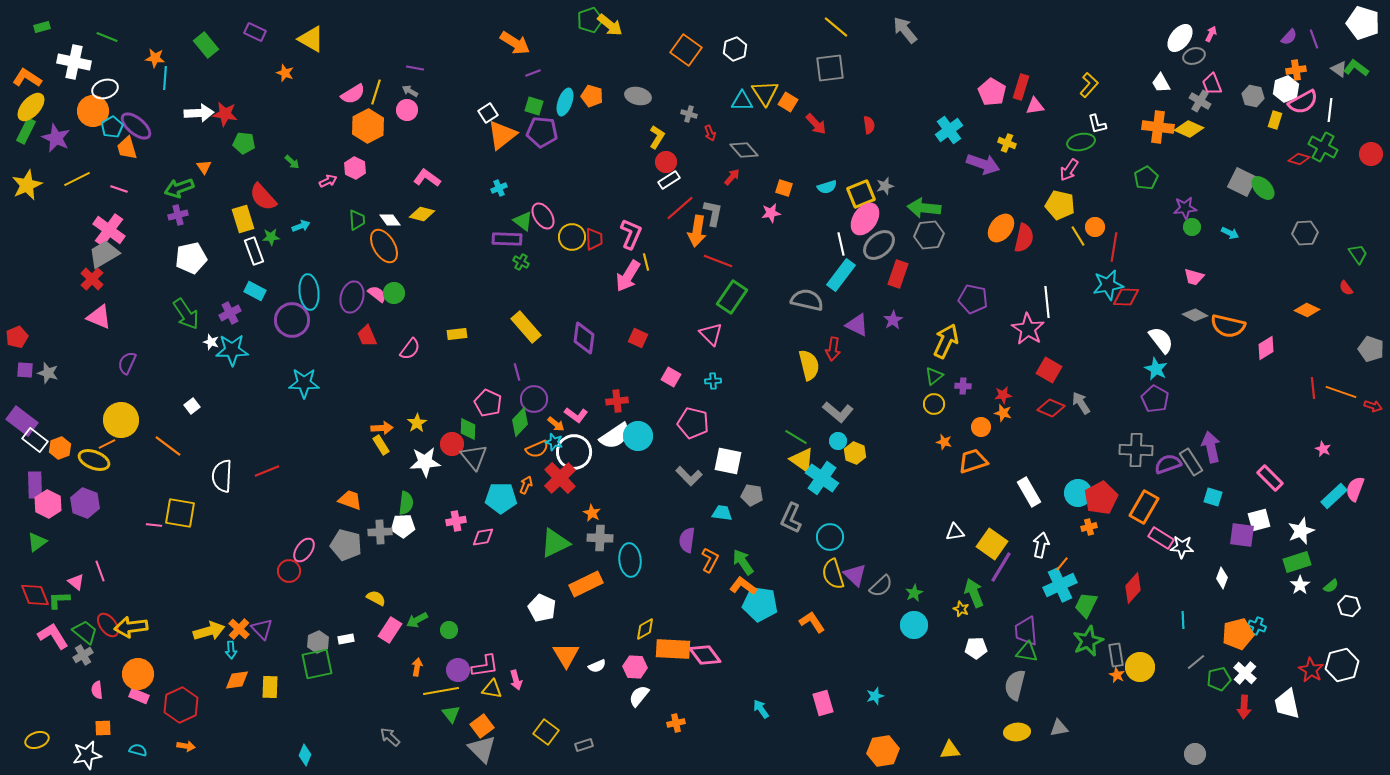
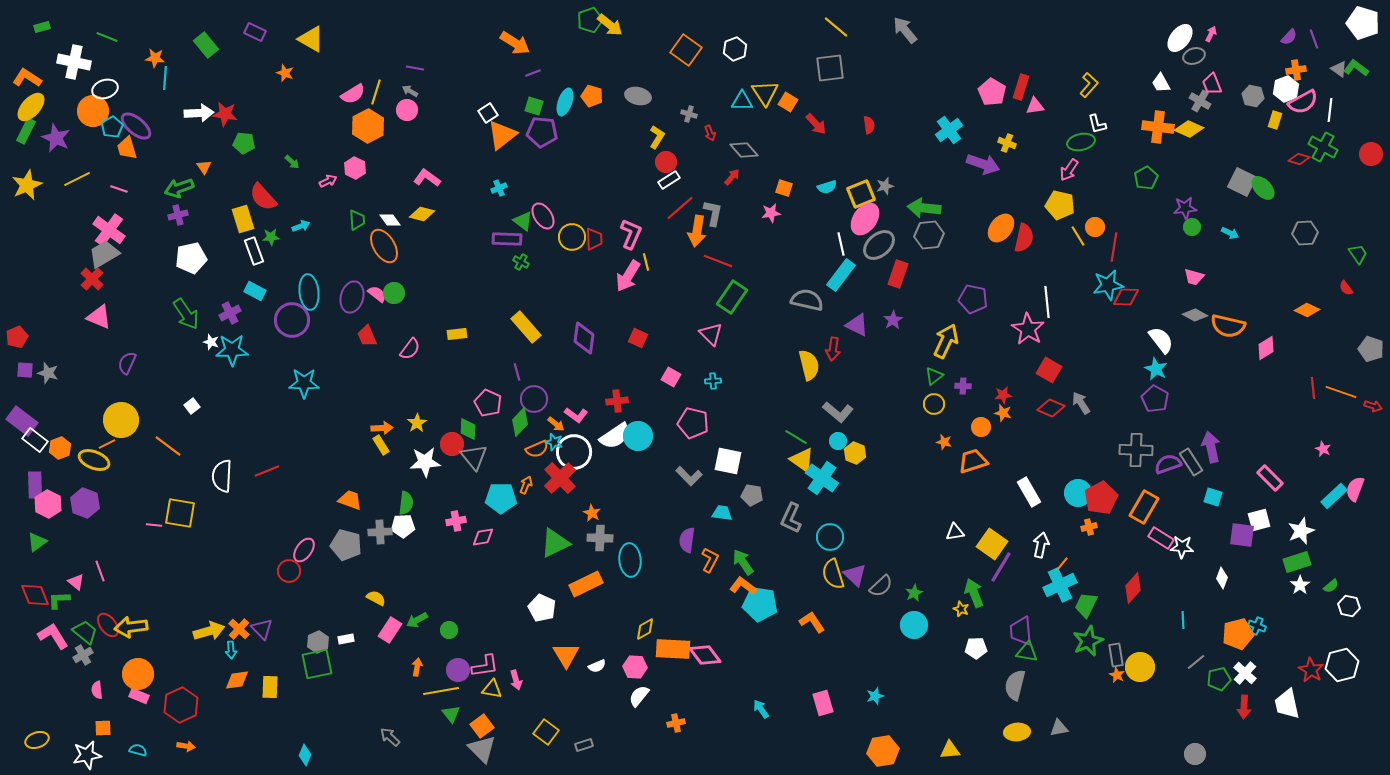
purple trapezoid at (1026, 631): moved 5 px left
